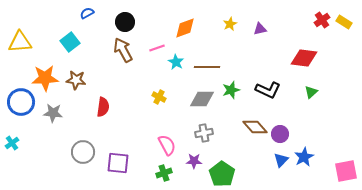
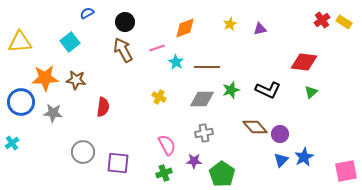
red diamond: moved 4 px down
